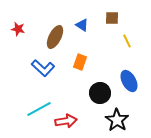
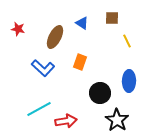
blue triangle: moved 2 px up
blue ellipse: rotated 30 degrees clockwise
